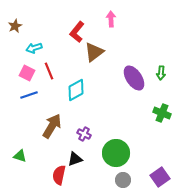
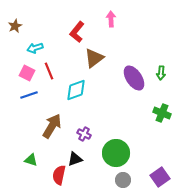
cyan arrow: moved 1 px right
brown triangle: moved 6 px down
cyan diamond: rotated 10 degrees clockwise
green triangle: moved 11 px right, 4 px down
